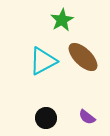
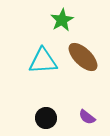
cyan triangle: rotated 24 degrees clockwise
